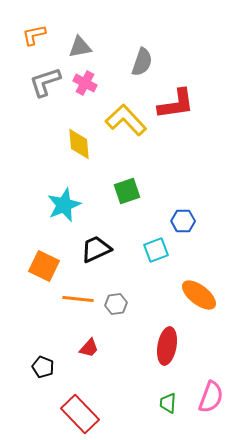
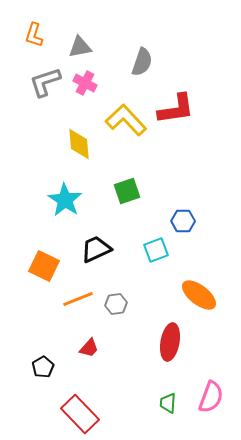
orange L-shape: rotated 60 degrees counterclockwise
red L-shape: moved 5 px down
cyan star: moved 1 px right, 5 px up; rotated 16 degrees counterclockwise
orange line: rotated 28 degrees counterclockwise
red ellipse: moved 3 px right, 4 px up
black pentagon: rotated 20 degrees clockwise
